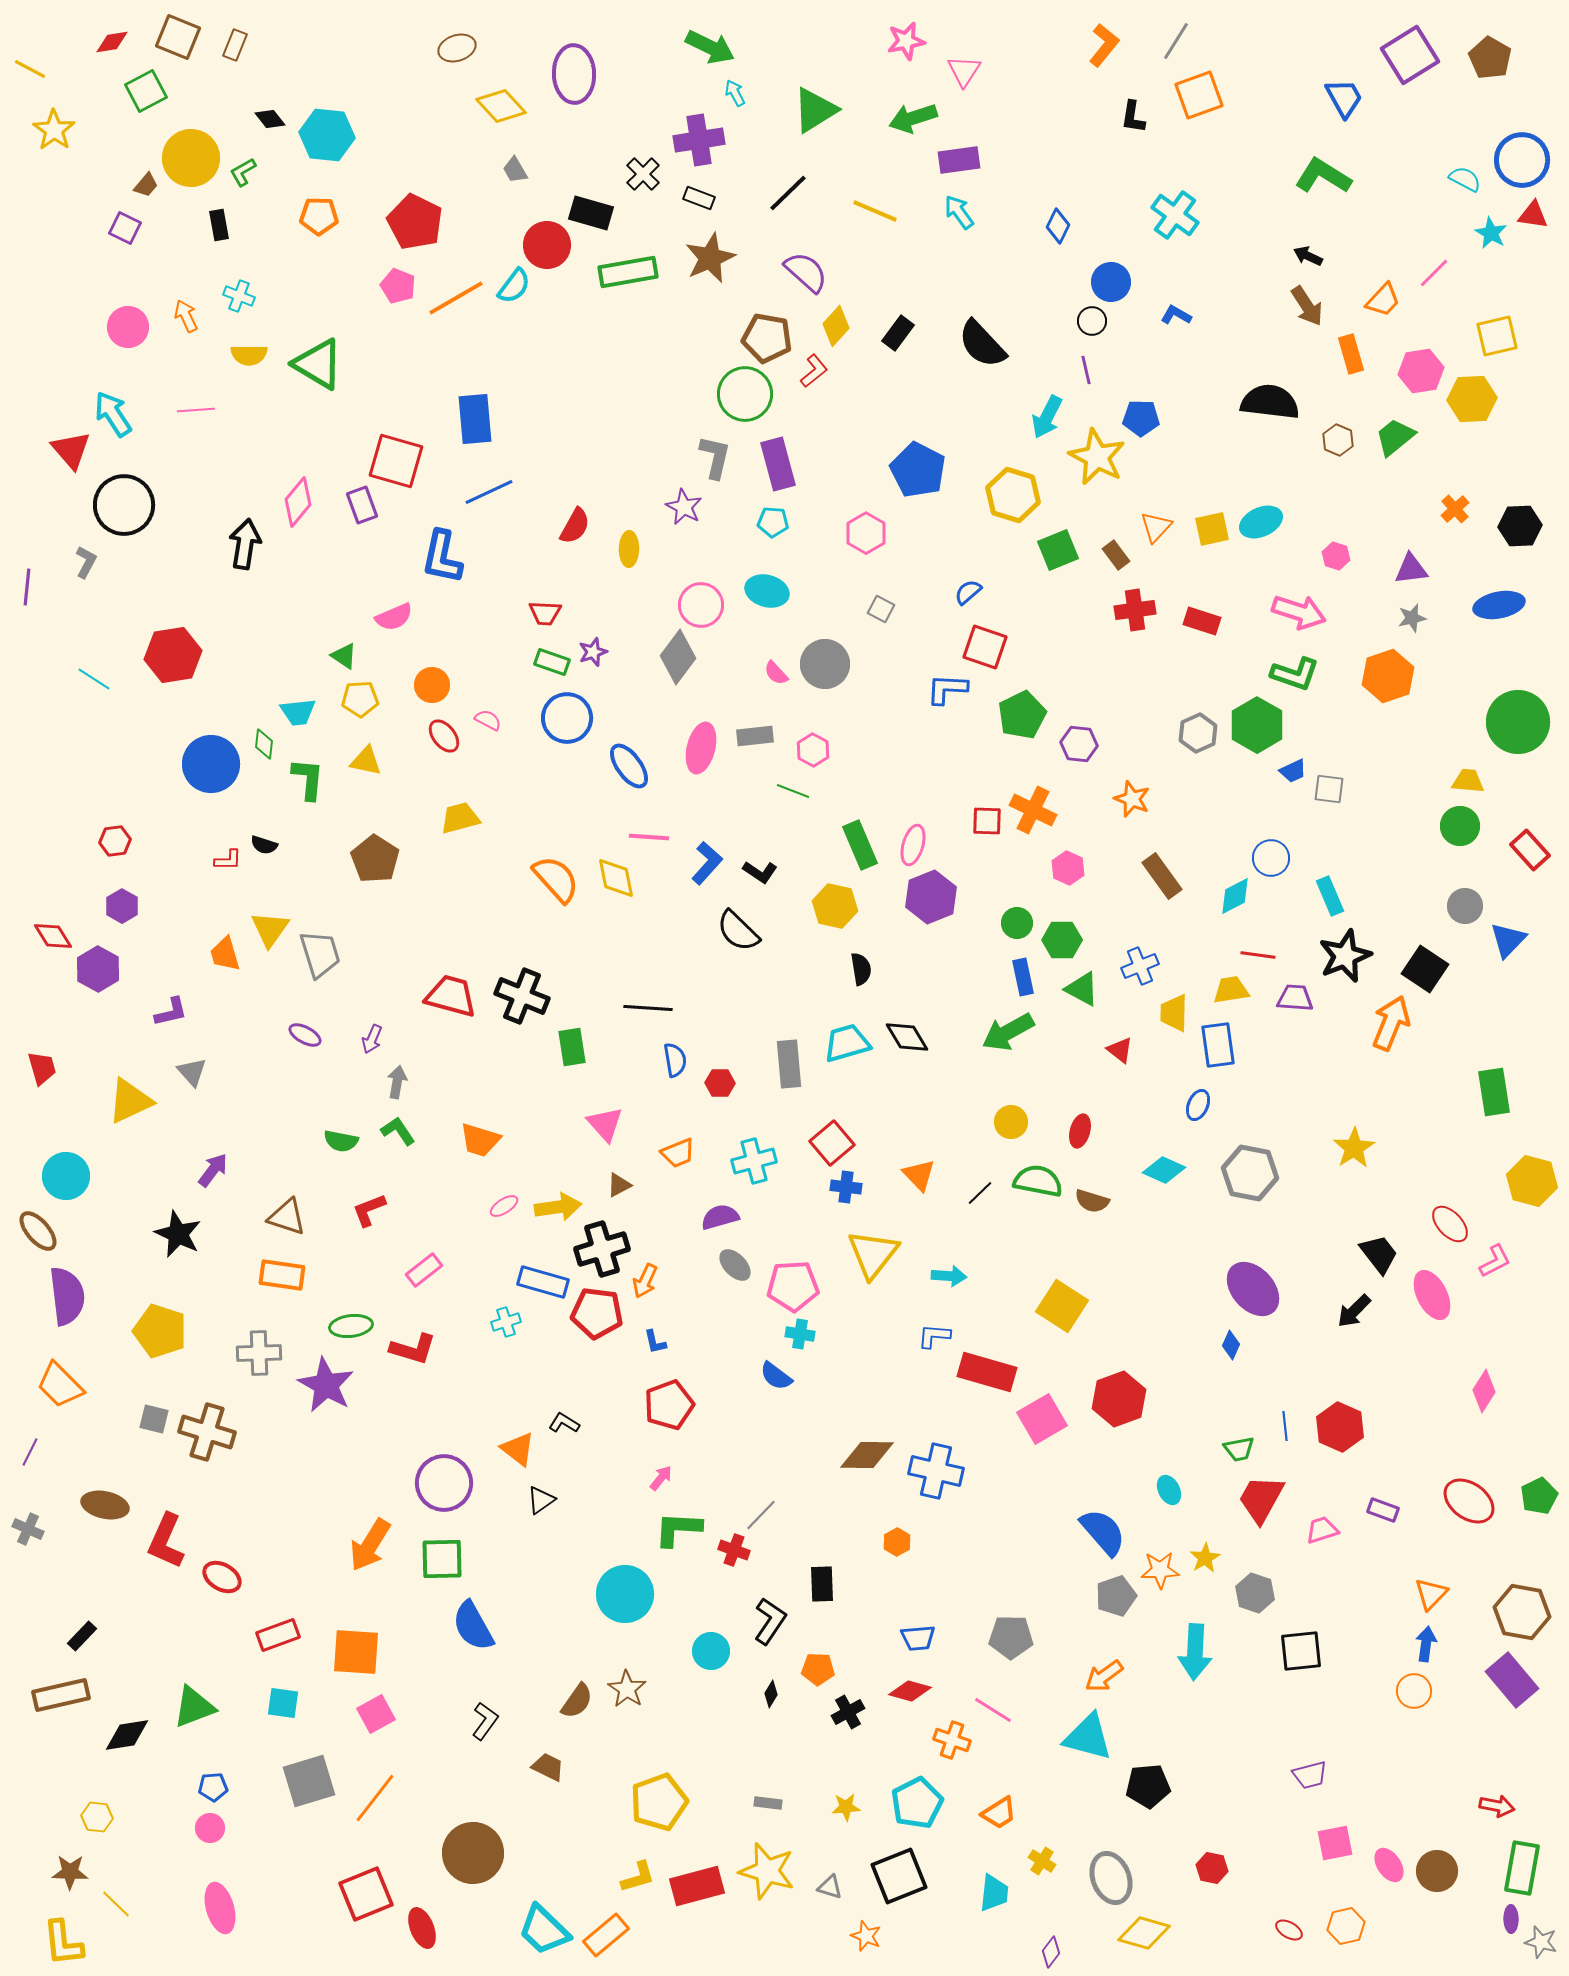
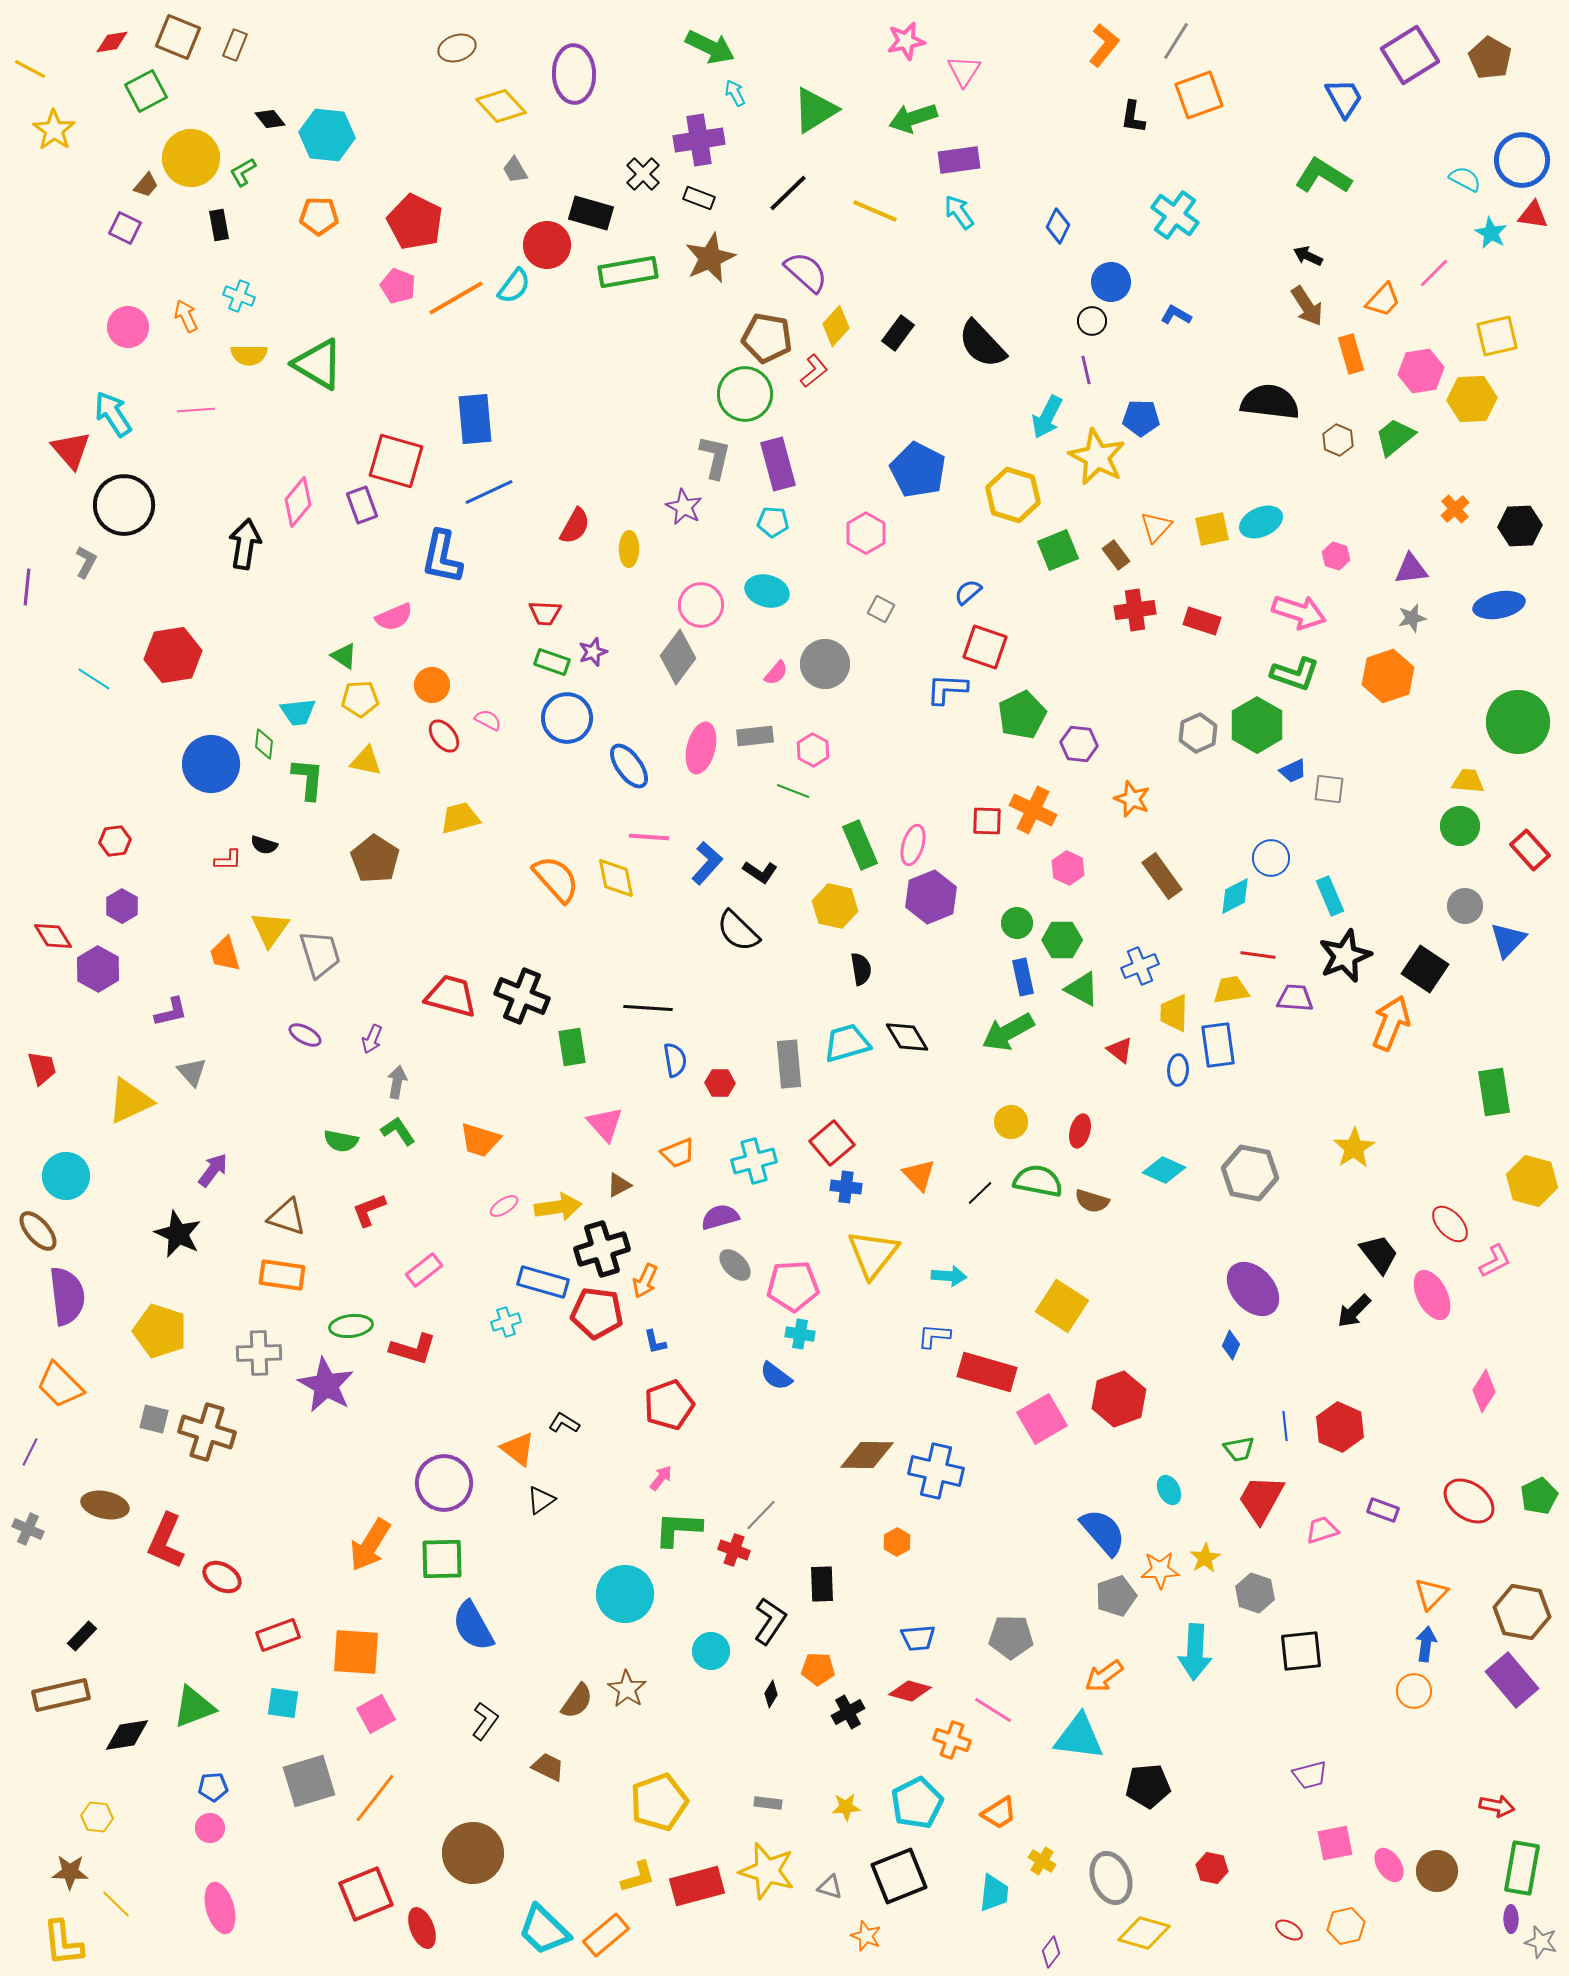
pink semicircle at (776, 673): rotated 96 degrees counterclockwise
blue ellipse at (1198, 1105): moved 20 px left, 35 px up; rotated 20 degrees counterclockwise
cyan triangle at (1088, 1737): moved 9 px left; rotated 8 degrees counterclockwise
